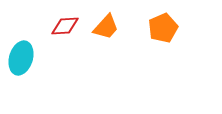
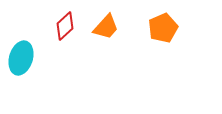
red diamond: rotated 40 degrees counterclockwise
